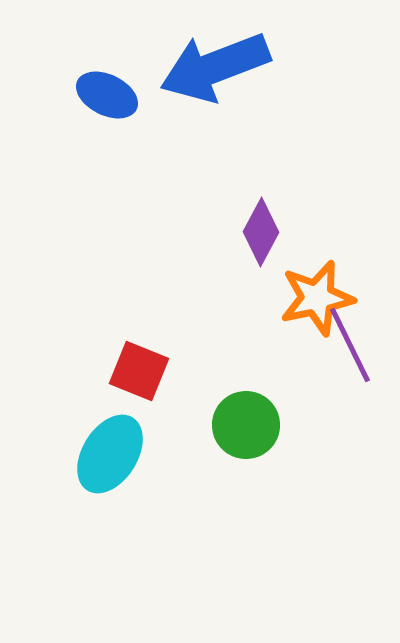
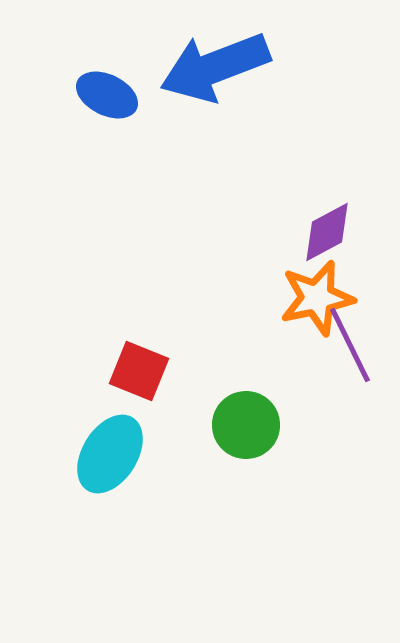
purple diamond: moved 66 px right; rotated 34 degrees clockwise
